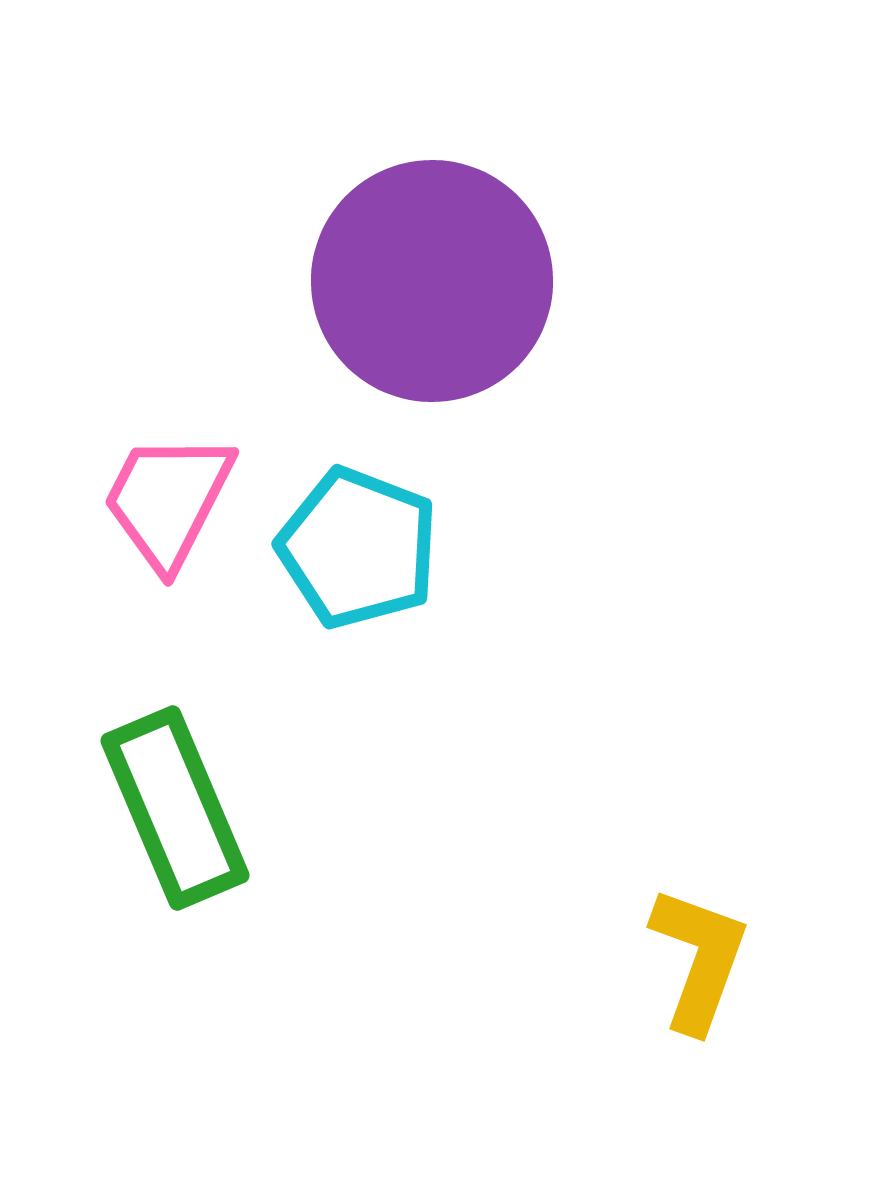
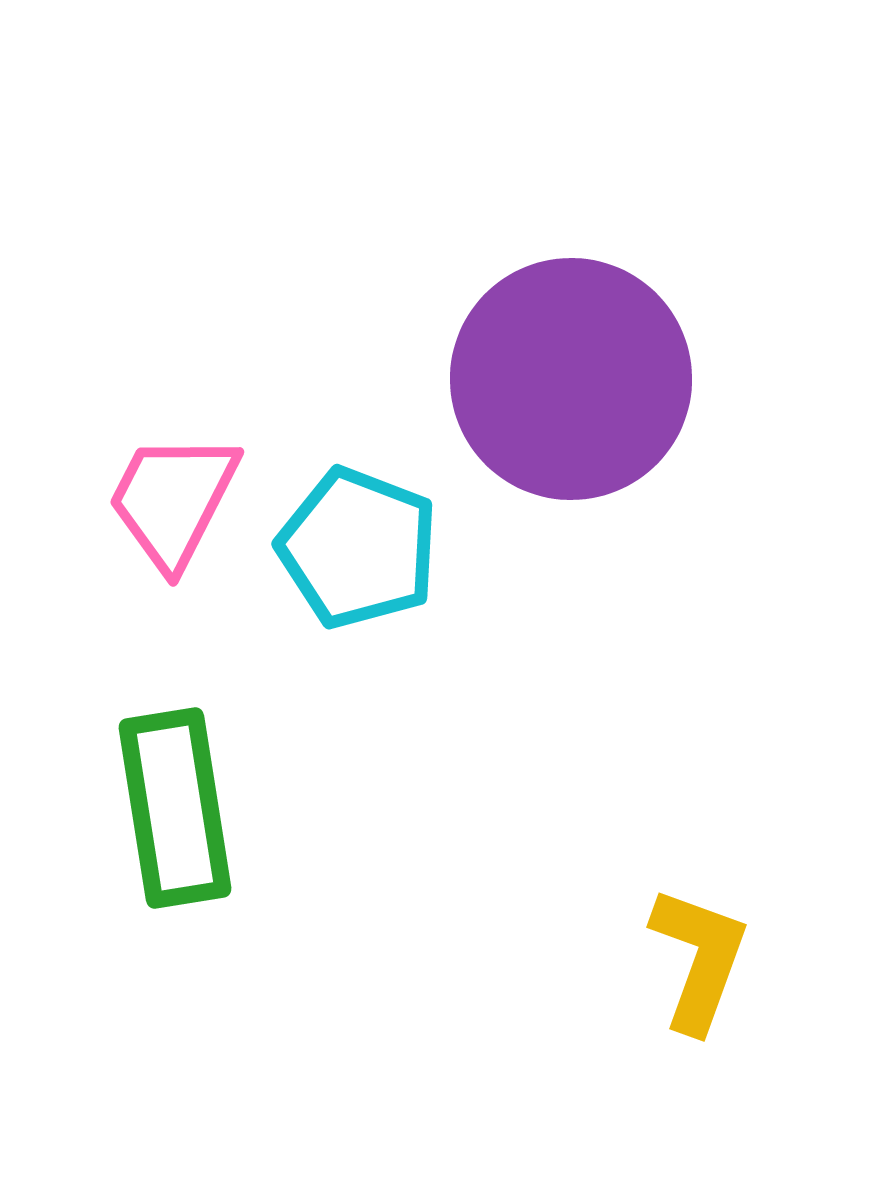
purple circle: moved 139 px right, 98 px down
pink trapezoid: moved 5 px right
green rectangle: rotated 14 degrees clockwise
